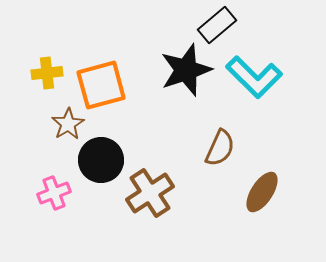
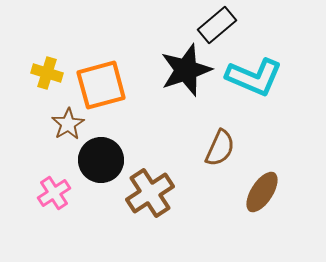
yellow cross: rotated 24 degrees clockwise
cyan L-shape: rotated 22 degrees counterclockwise
pink cross: rotated 12 degrees counterclockwise
